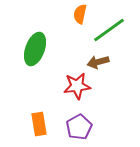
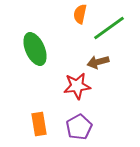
green line: moved 2 px up
green ellipse: rotated 44 degrees counterclockwise
